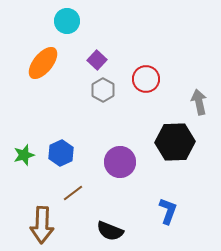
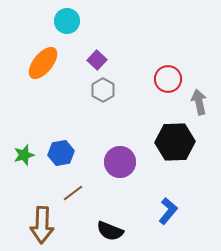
red circle: moved 22 px right
blue hexagon: rotated 15 degrees clockwise
blue L-shape: rotated 20 degrees clockwise
